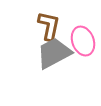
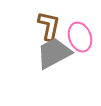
pink ellipse: moved 3 px left, 4 px up
